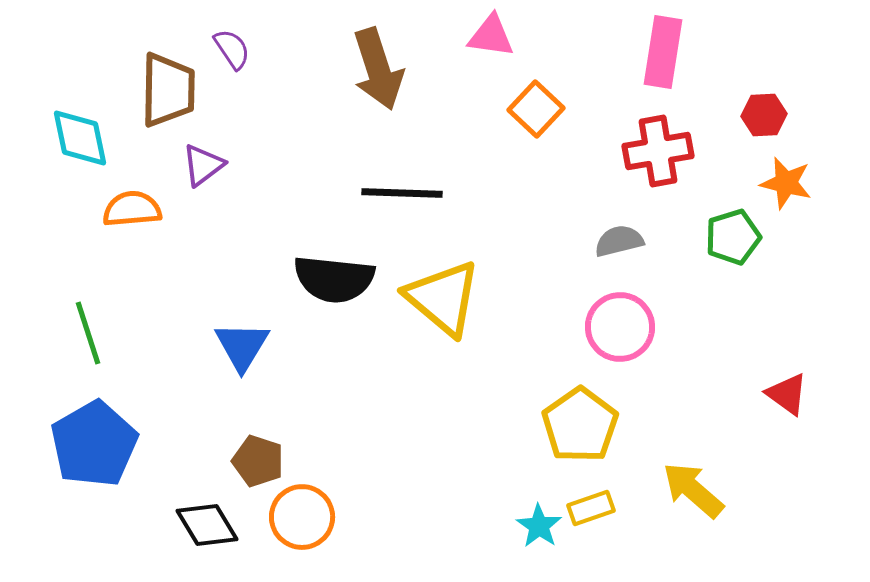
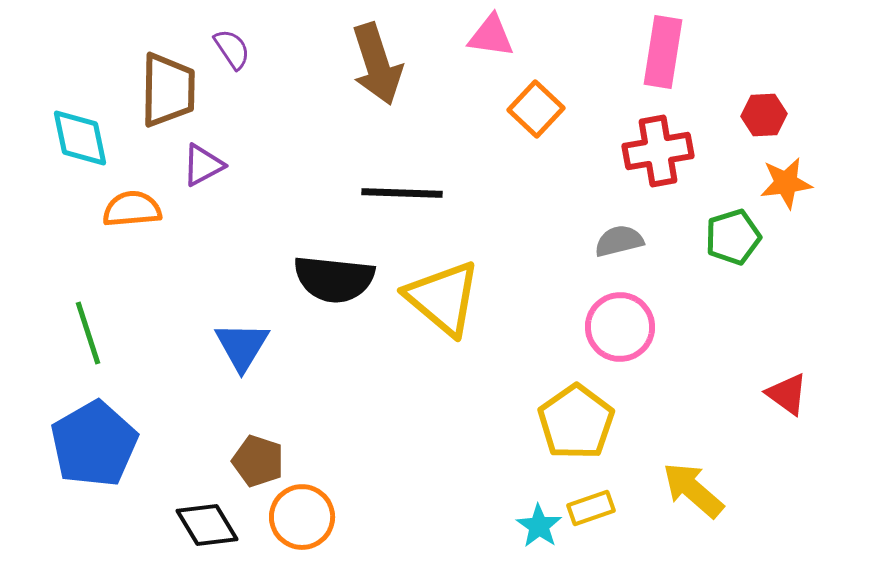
brown arrow: moved 1 px left, 5 px up
purple triangle: rotated 9 degrees clockwise
orange star: rotated 22 degrees counterclockwise
yellow pentagon: moved 4 px left, 3 px up
